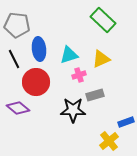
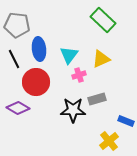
cyan triangle: rotated 36 degrees counterclockwise
gray rectangle: moved 2 px right, 4 px down
purple diamond: rotated 10 degrees counterclockwise
blue rectangle: moved 1 px up; rotated 42 degrees clockwise
